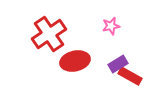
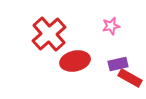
red cross: rotated 8 degrees counterclockwise
purple rectangle: rotated 18 degrees clockwise
red rectangle: moved 2 px down
